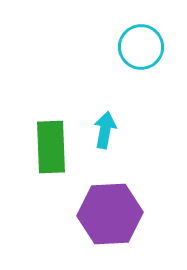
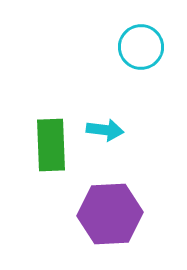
cyan arrow: rotated 87 degrees clockwise
green rectangle: moved 2 px up
